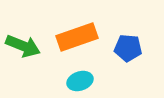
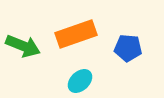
orange rectangle: moved 1 px left, 3 px up
cyan ellipse: rotated 25 degrees counterclockwise
